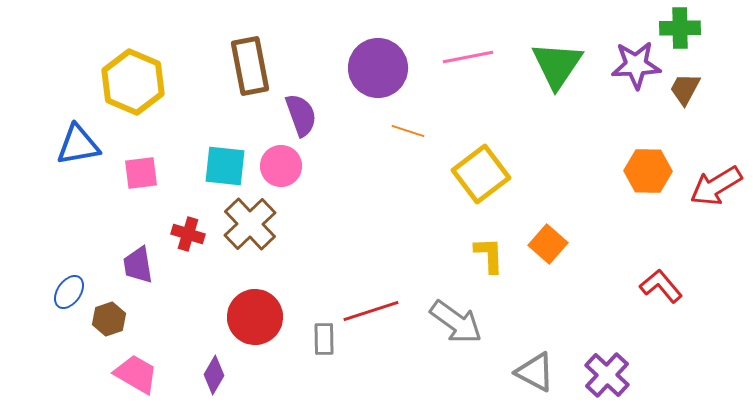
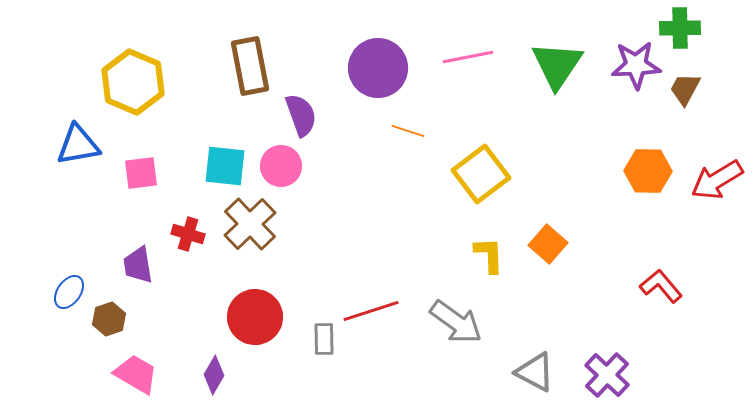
red arrow: moved 1 px right, 6 px up
